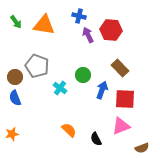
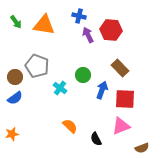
blue semicircle: rotated 105 degrees counterclockwise
orange semicircle: moved 1 px right, 4 px up
